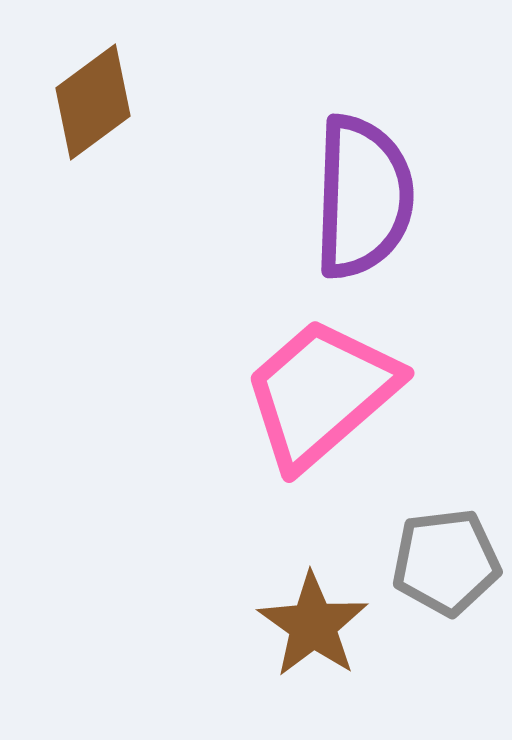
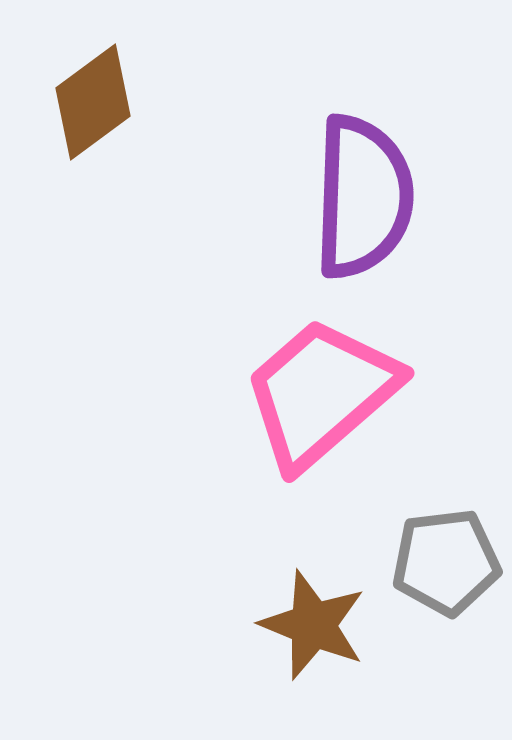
brown star: rotated 13 degrees counterclockwise
